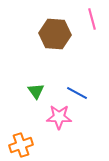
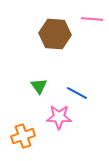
pink line: rotated 70 degrees counterclockwise
green triangle: moved 3 px right, 5 px up
orange cross: moved 2 px right, 9 px up
